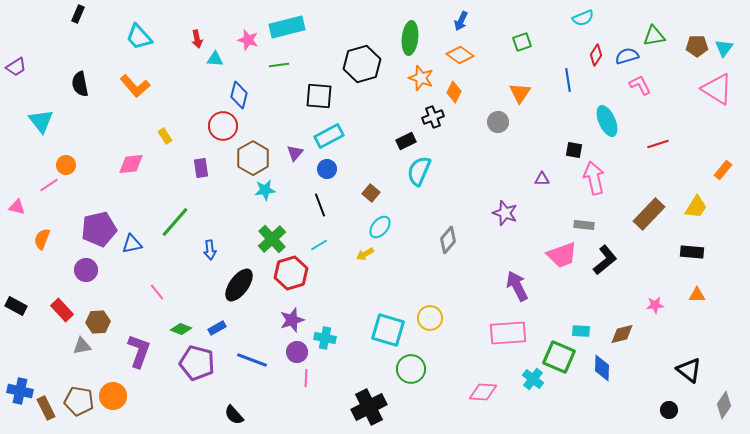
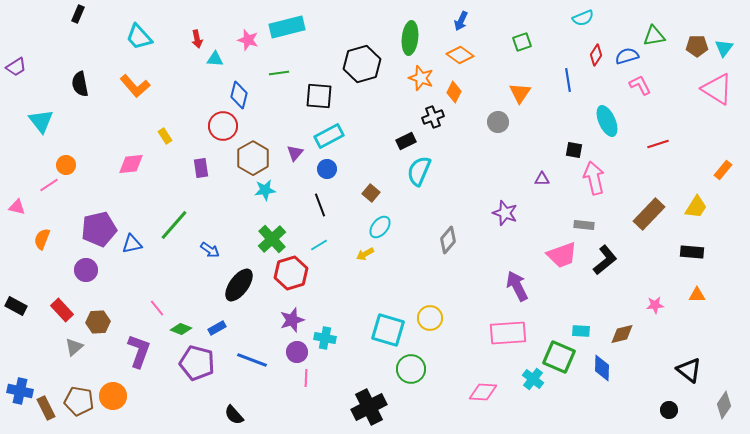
green line at (279, 65): moved 8 px down
green line at (175, 222): moved 1 px left, 3 px down
blue arrow at (210, 250): rotated 48 degrees counterclockwise
pink line at (157, 292): moved 16 px down
gray triangle at (82, 346): moved 8 px left, 1 px down; rotated 30 degrees counterclockwise
